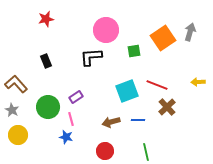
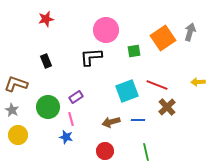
brown L-shape: rotated 30 degrees counterclockwise
